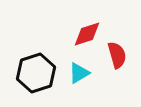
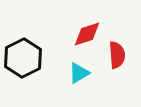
red semicircle: rotated 12 degrees clockwise
black hexagon: moved 13 px left, 15 px up; rotated 9 degrees counterclockwise
